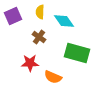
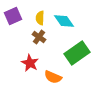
yellow semicircle: moved 6 px down
green rectangle: rotated 50 degrees counterclockwise
red star: rotated 30 degrees clockwise
